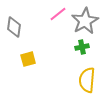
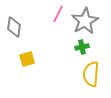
pink line: rotated 24 degrees counterclockwise
yellow square: moved 1 px left
yellow semicircle: moved 4 px right, 6 px up
